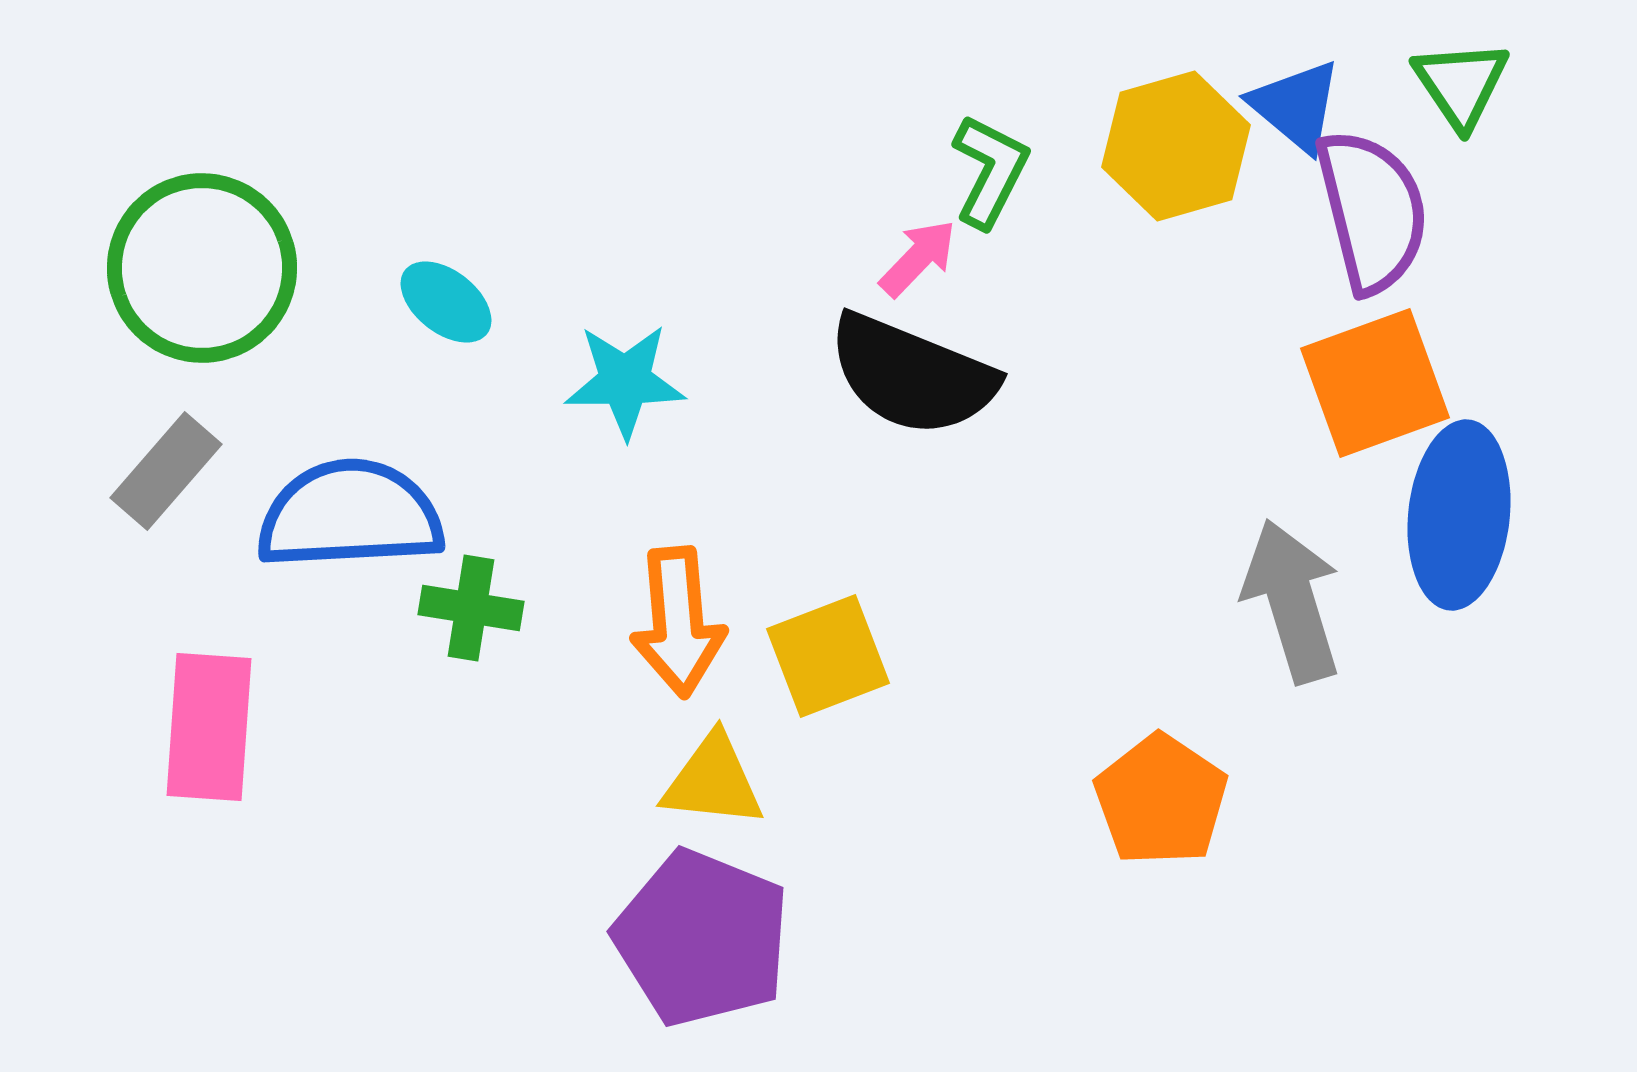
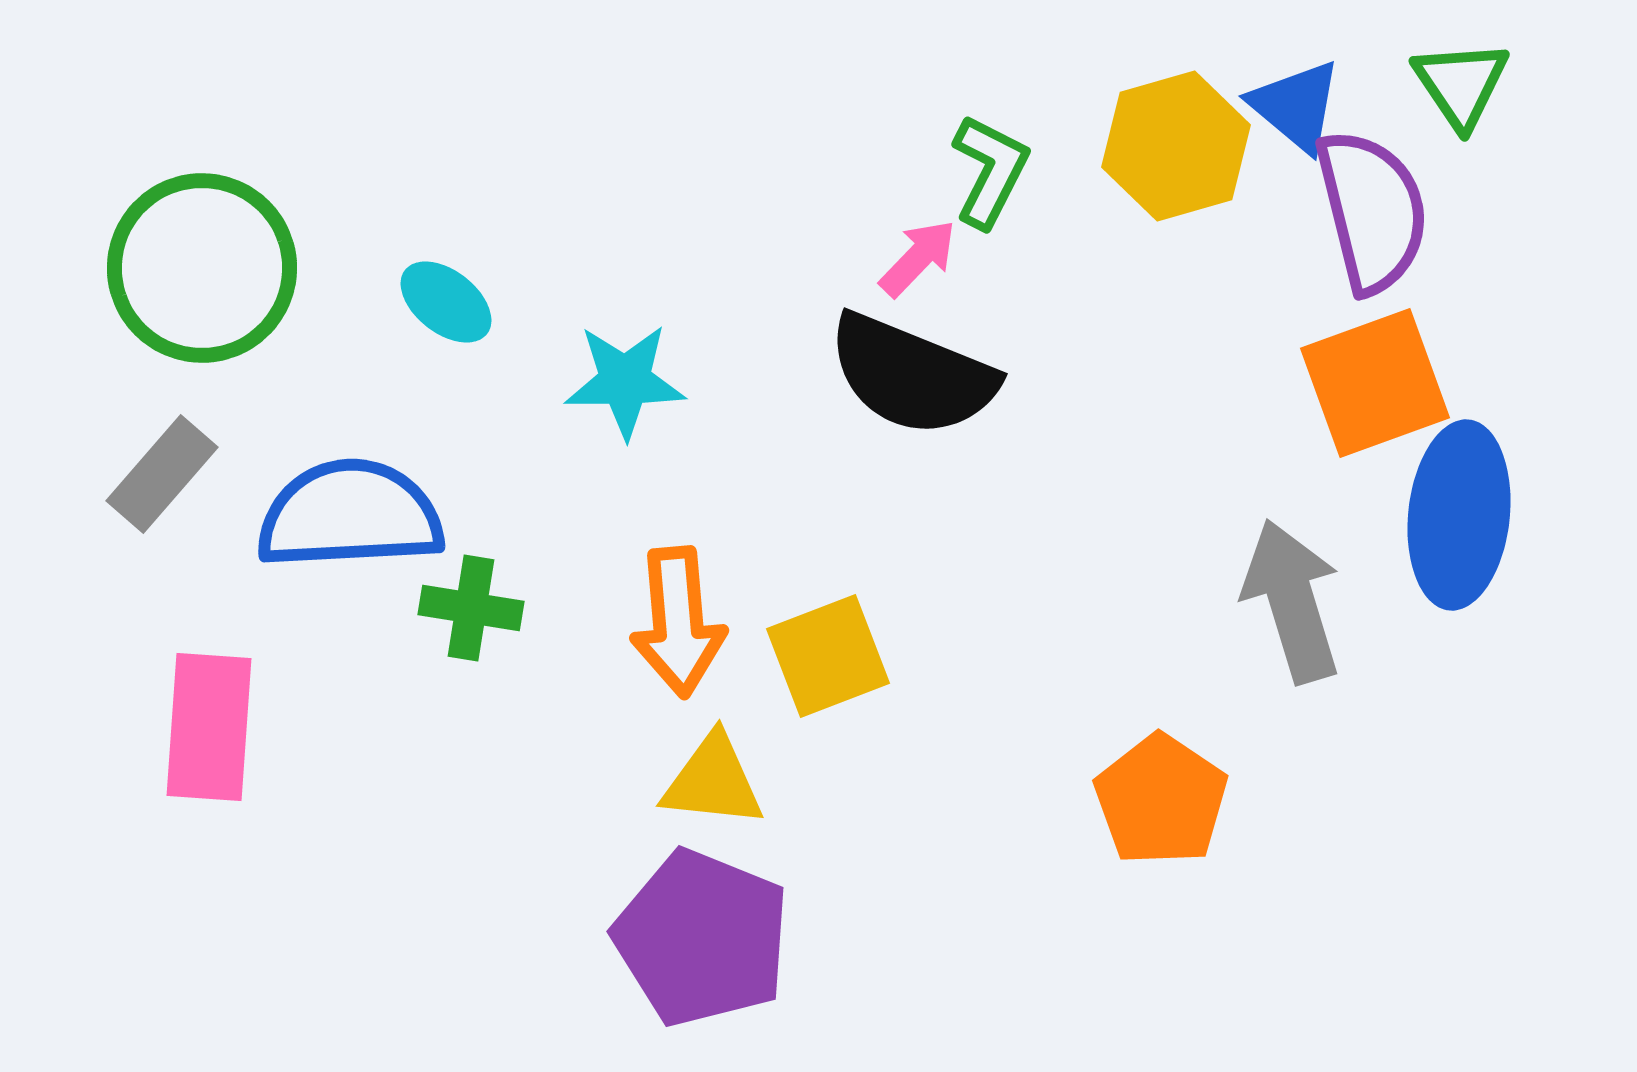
gray rectangle: moved 4 px left, 3 px down
